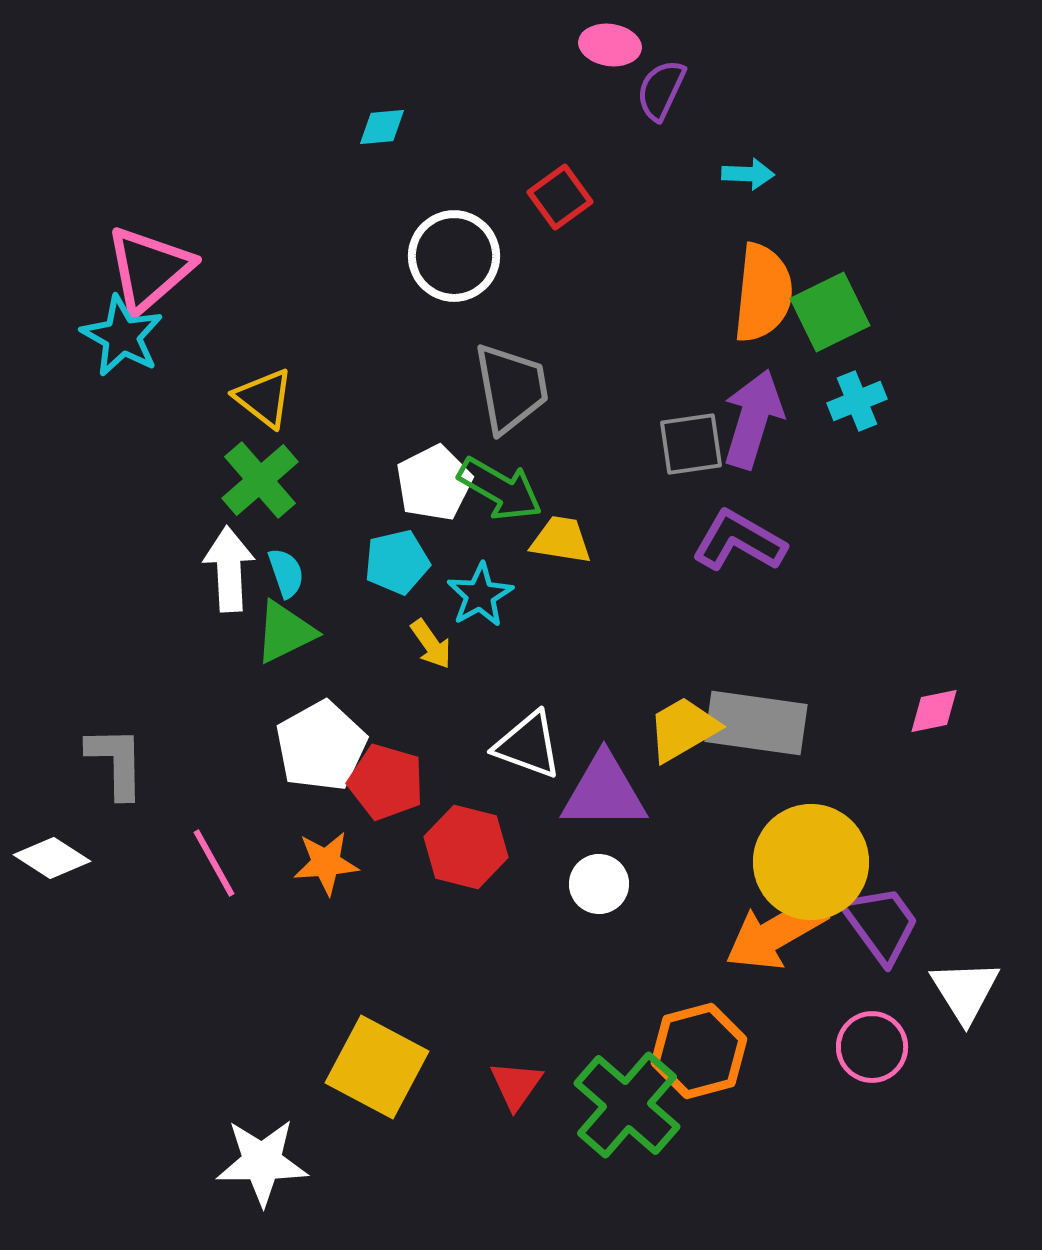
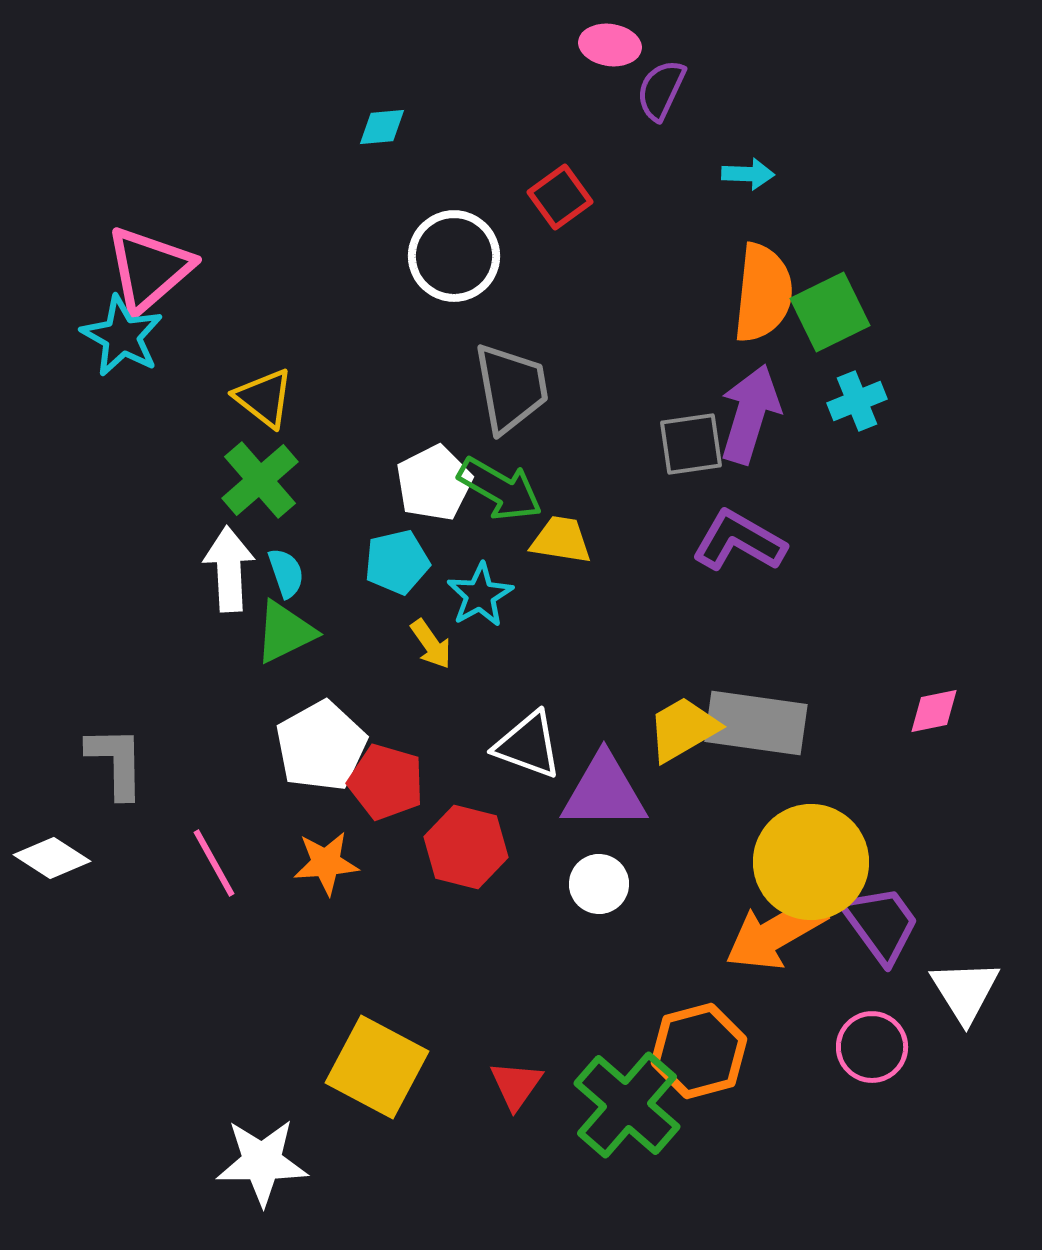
purple arrow at (753, 419): moved 3 px left, 5 px up
